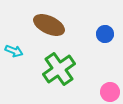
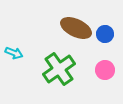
brown ellipse: moved 27 px right, 3 px down
cyan arrow: moved 2 px down
pink circle: moved 5 px left, 22 px up
